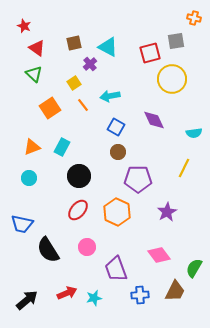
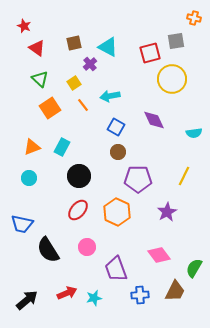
green triangle: moved 6 px right, 5 px down
yellow line: moved 8 px down
